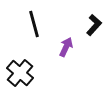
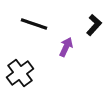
black line: rotated 56 degrees counterclockwise
black cross: rotated 12 degrees clockwise
